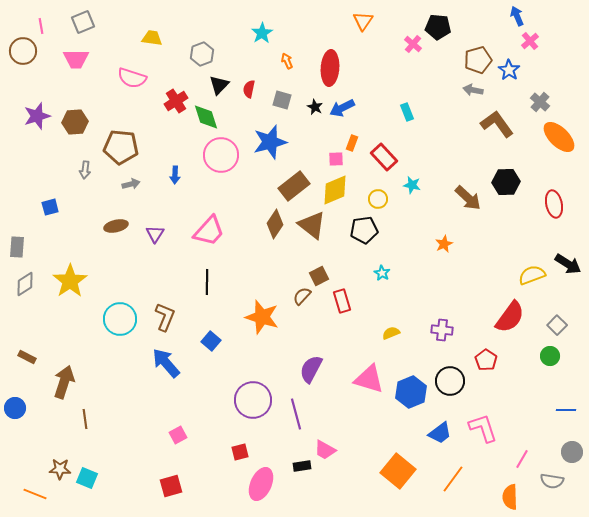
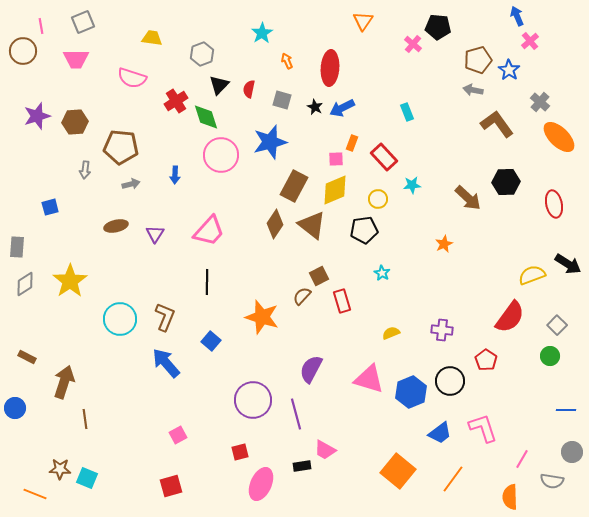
cyan star at (412, 185): rotated 18 degrees counterclockwise
brown rectangle at (294, 186): rotated 24 degrees counterclockwise
